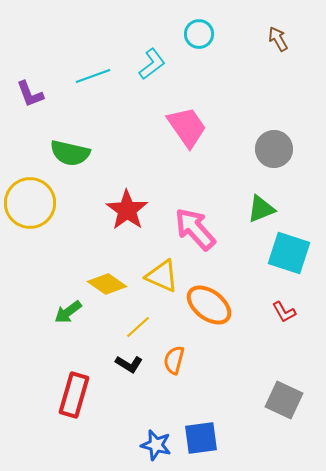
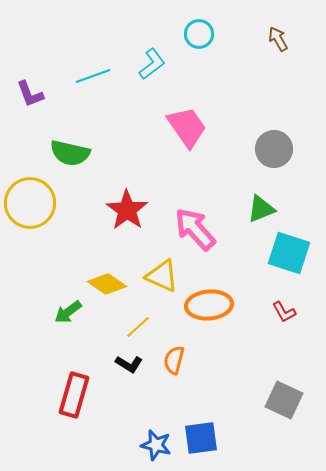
orange ellipse: rotated 42 degrees counterclockwise
